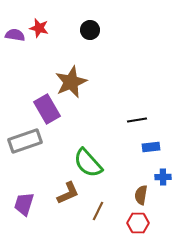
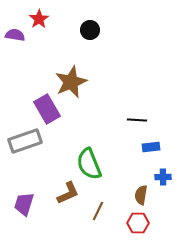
red star: moved 9 px up; rotated 24 degrees clockwise
black line: rotated 12 degrees clockwise
green semicircle: moved 1 px right, 1 px down; rotated 20 degrees clockwise
